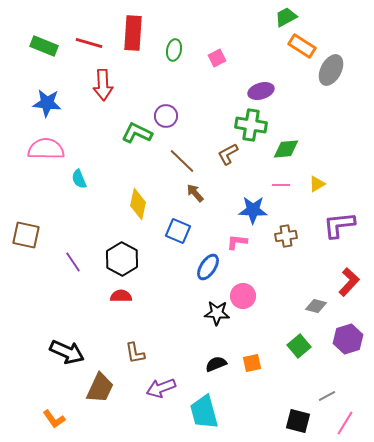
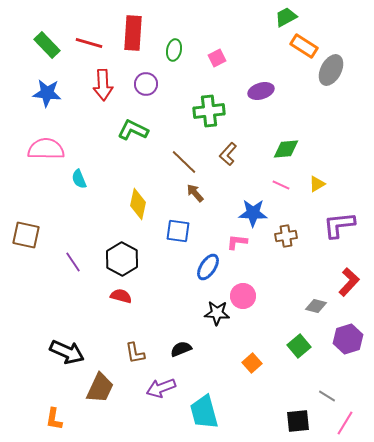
green rectangle at (44, 46): moved 3 px right, 1 px up; rotated 24 degrees clockwise
orange rectangle at (302, 46): moved 2 px right
blue star at (47, 103): moved 10 px up
purple circle at (166, 116): moved 20 px left, 32 px up
green cross at (251, 125): moved 42 px left, 14 px up; rotated 16 degrees counterclockwise
green L-shape at (137, 133): moved 4 px left, 3 px up
brown L-shape at (228, 154): rotated 20 degrees counterclockwise
brown line at (182, 161): moved 2 px right, 1 px down
pink line at (281, 185): rotated 24 degrees clockwise
blue star at (253, 210): moved 3 px down
blue square at (178, 231): rotated 15 degrees counterclockwise
red semicircle at (121, 296): rotated 15 degrees clockwise
orange square at (252, 363): rotated 30 degrees counterclockwise
black semicircle at (216, 364): moved 35 px left, 15 px up
gray line at (327, 396): rotated 60 degrees clockwise
orange L-shape at (54, 419): rotated 45 degrees clockwise
black square at (298, 421): rotated 20 degrees counterclockwise
